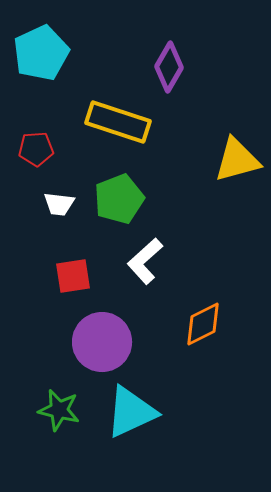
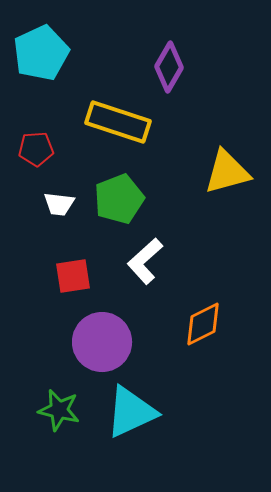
yellow triangle: moved 10 px left, 12 px down
